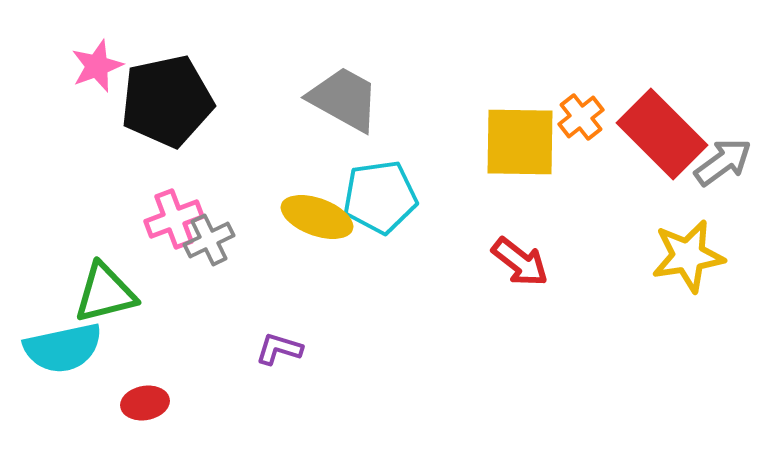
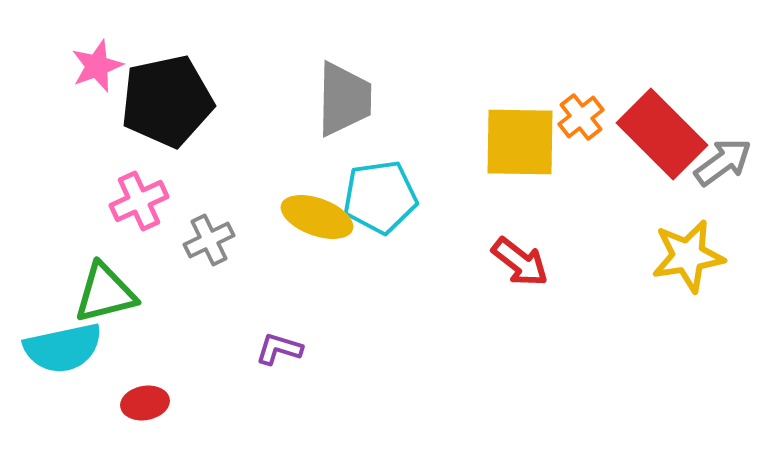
gray trapezoid: rotated 62 degrees clockwise
pink cross: moved 35 px left, 18 px up; rotated 4 degrees counterclockwise
